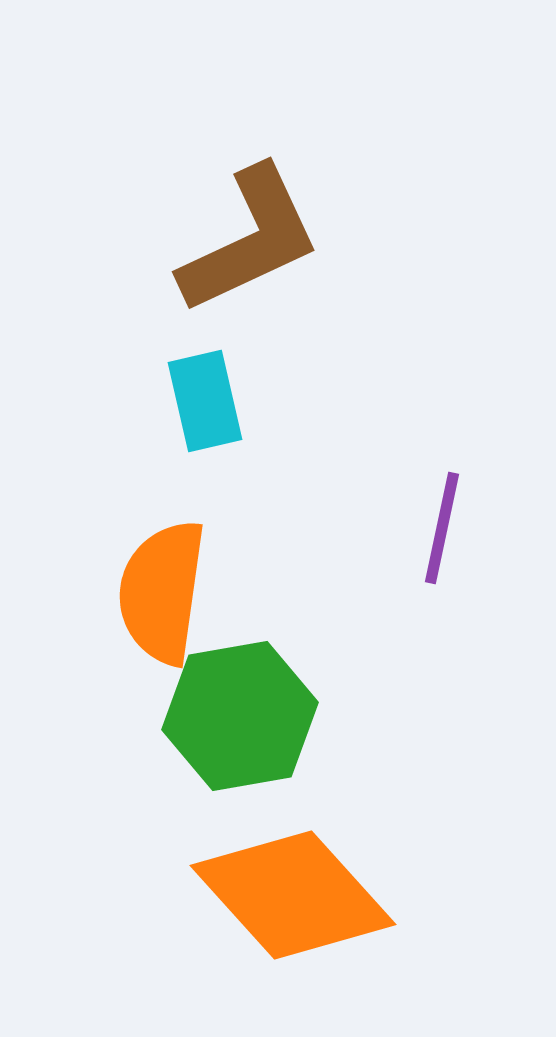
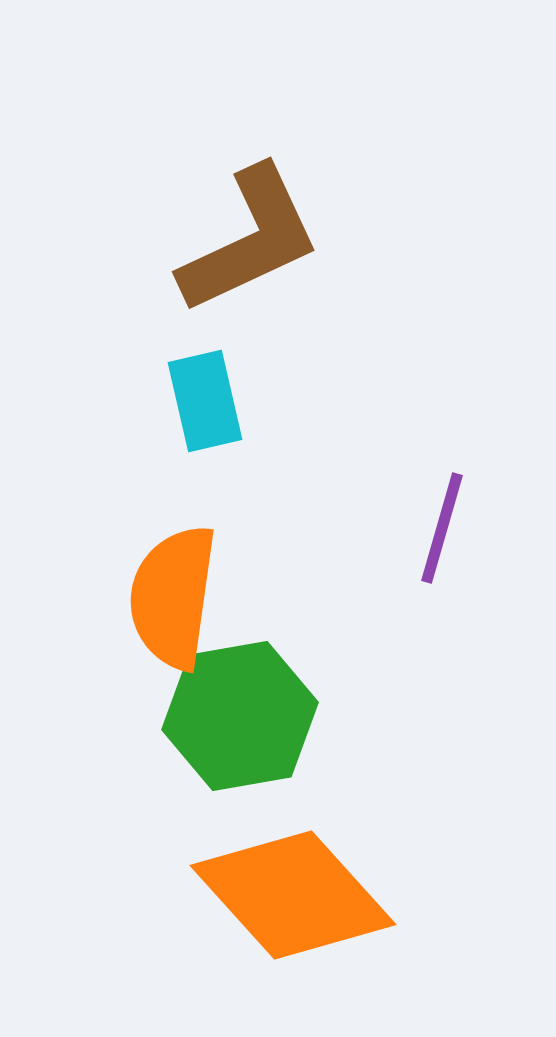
purple line: rotated 4 degrees clockwise
orange semicircle: moved 11 px right, 5 px down
